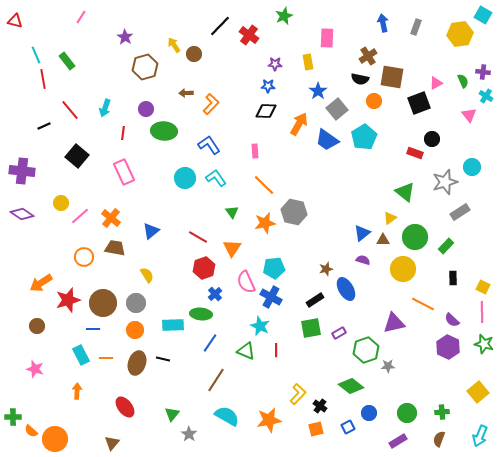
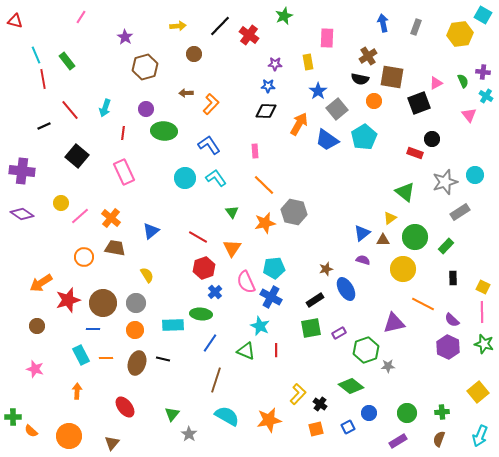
yellow arrow at (174, 45): moved 4 px right, 19 px up; rotated 119 degrees clockwise
cyan circle at (472, 167): moved 3 px right, 8 px down
blue cross at (215, 294): moved 2 px up
brown line at (216, 380): rotated 15 degrees counterclockwise
black cross at (320, 406): moved 2 px up
orange circle at (55, 439): moved 14 px right, 3 px up
